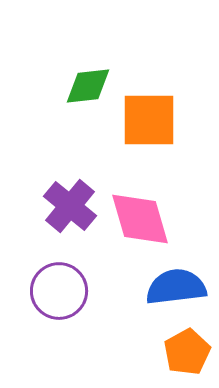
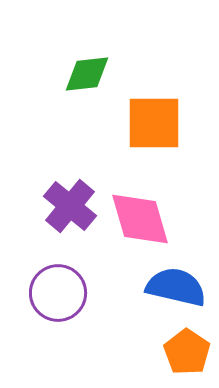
green diamond: moved 1 px left, 12 px up
orange square: moved 5 px right, 3 px down
blue semicircle: rotated 20 degrees clockwise
purple circle: moved 1 px left, 2 px down
orange pentagon: rotated 9 degrees counterclockwise
